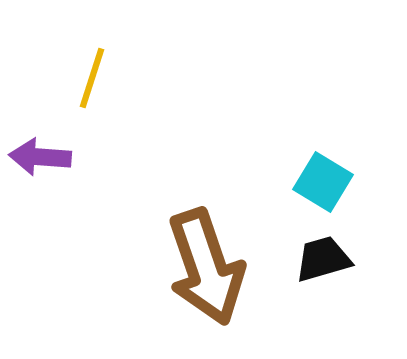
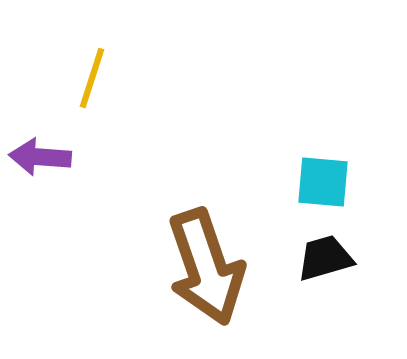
cyan square: rotated 26 degrees counterclockwise
black trapezoid: moved 2 px right, 1 px up
